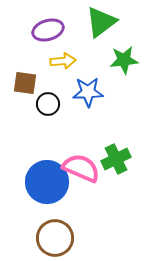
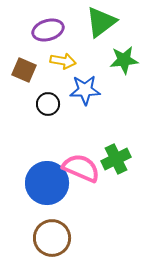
yellow arrow: rotated 15 degrees clockwise
brown square: moved 1 px left, 13 px up; rotated 15 degrees clockwise
blue star: moved 3 px left, 2 px up
blue circle: moved 1 px down
brown circle: moved 3 px left
